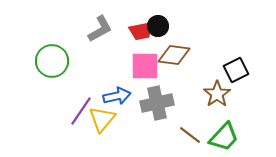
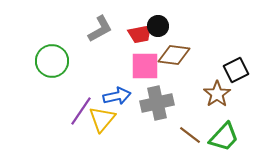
red trapezoid: moved 1 px left, 3 px down
